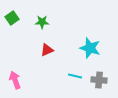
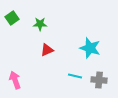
green star: moved 2 px left, 2 px down
